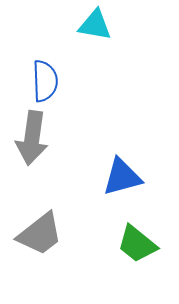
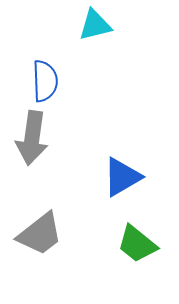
cyan triangle: rotated 24 degrees counterclockwise
blue triangle: rotated 15 degrees counterclockwise
